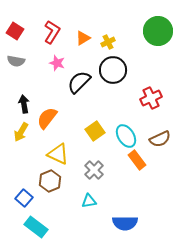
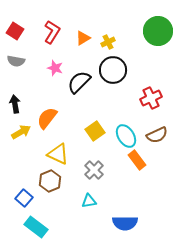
pink star: moved 2 px left, 5 px down
black arrow: moved 9 px left
yellow arrow: rotated 150 degrees counterclockwise
brown semicircle: moved 3 px left, 4 px up
